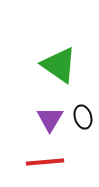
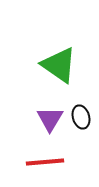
black ellipse: moved 2 px left
